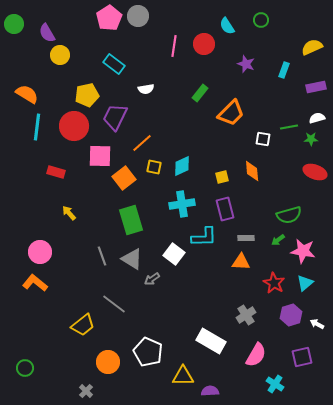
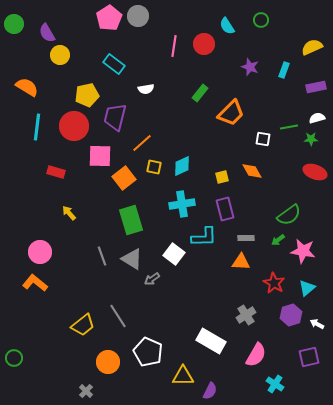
purple star at (246, 64): moved 4 px right, 3 px down
orange semicircle at (27, 94): moved 7 px up
purple trapezoid at (115, 117): rotated 12 degrees counterclockwise
orange diamond at (252, 171): rotated 25 degrees counterclockwise
green semicircle at (289, 215): rotated 20 degrees counterclockwise
cyan triangle at (305, 283): moved 2 px right, 5 px down
gray line at (114, 304): moved 4 px right, 12 px down; rotated 20 degrees clockwise
purple square at (302, 357): moved 7 px right
green circle at (25, 368): moved 11 px left, 10 px up
purple semicircle at (210, 391): rotated 120 degrees clockwise
